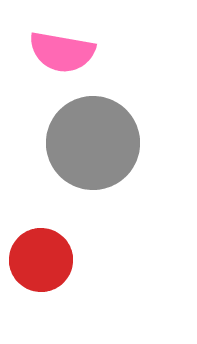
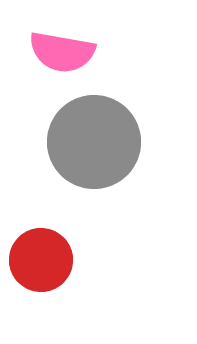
gray circle: moved 1 px right, 1 px up
